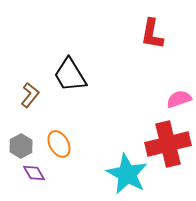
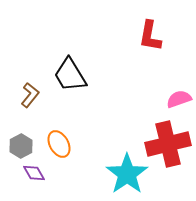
red L-shape: moved 2 px left, 2 px down
cyan star: rotated 9 degrees clockwise
